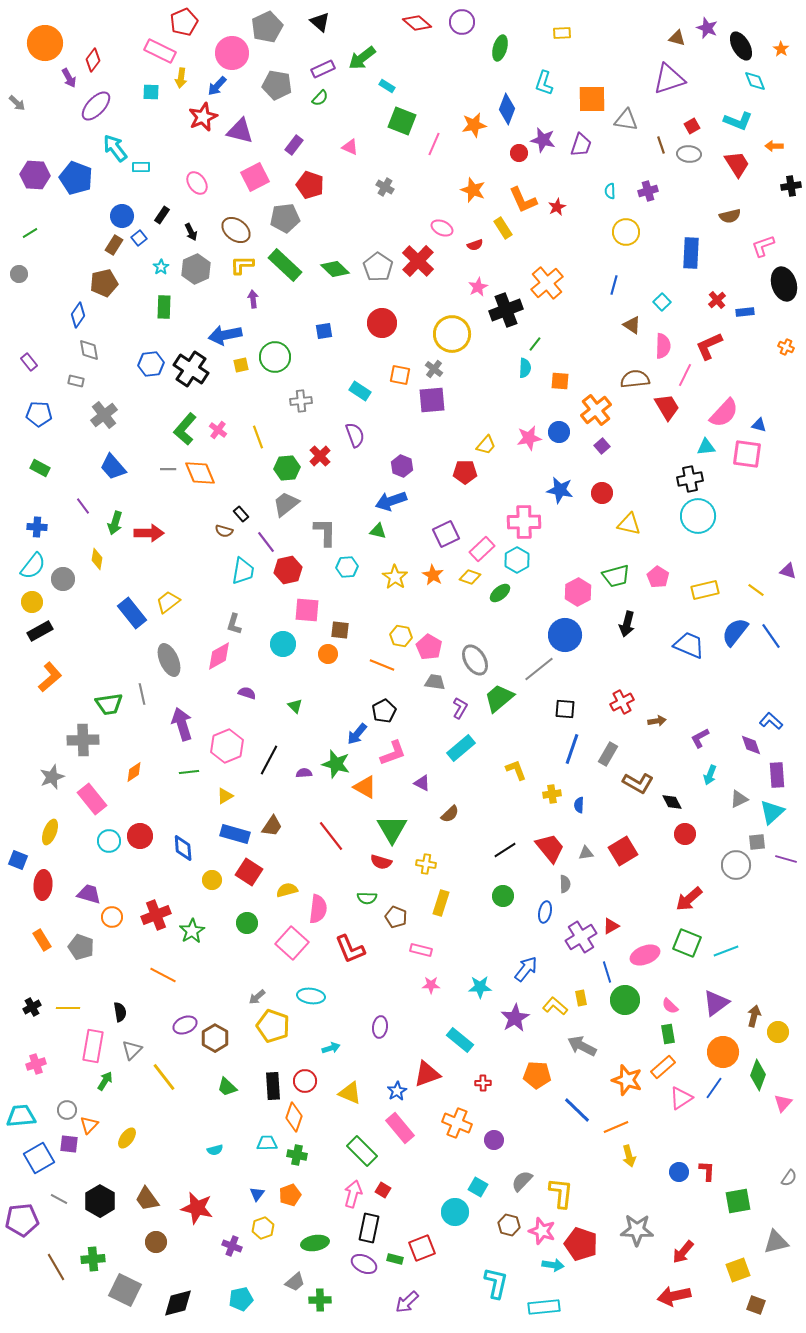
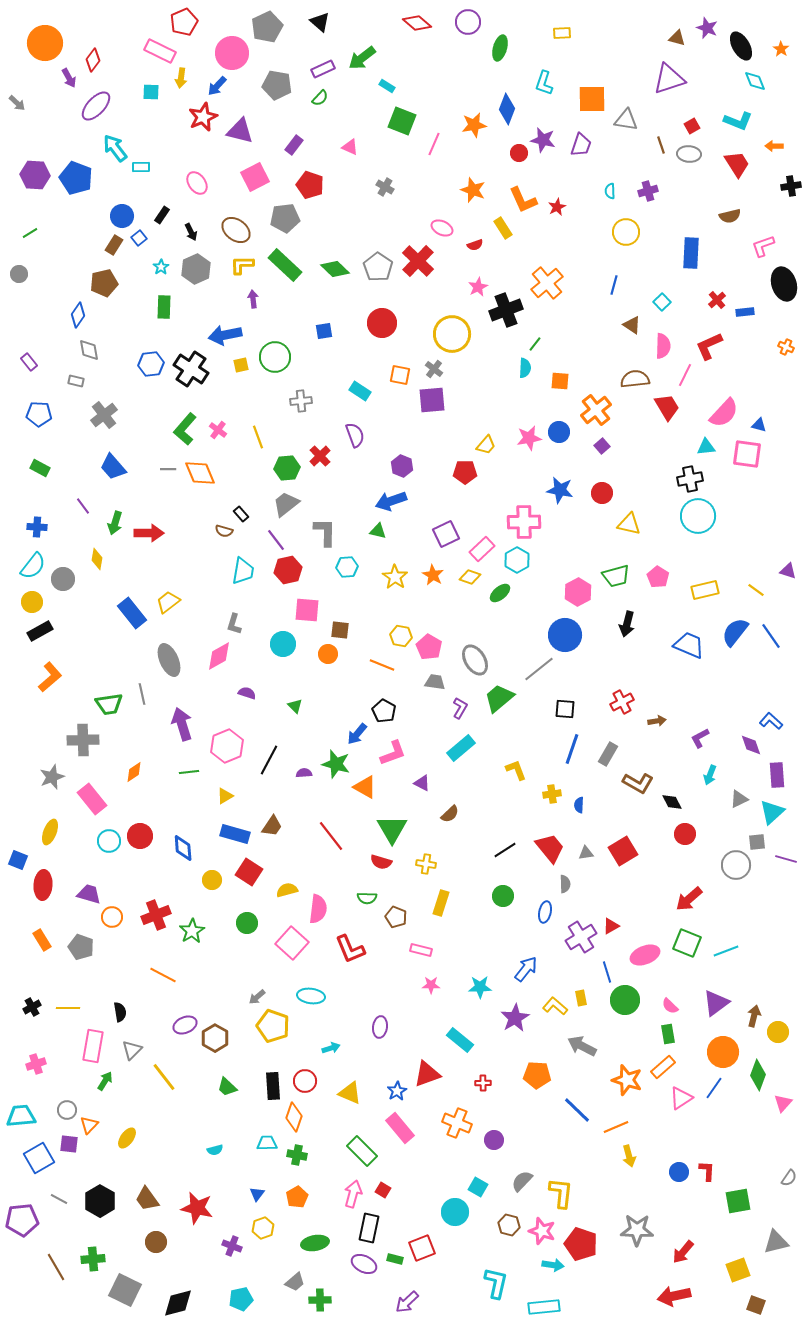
purple circle at (462, 22): moved 6 px right
purple line at (266, 542): moved 10 px right, 2 px up
black pentagon at (384, 711): rotated 15 degrees counterclockwise
orange pentagon at (290, 1195): moved 7 px right, 2 px down; rotated 10 degrees counterclockwise
